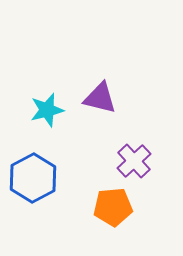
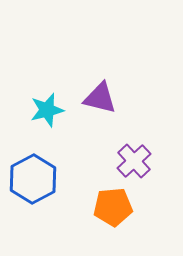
blue hexagon: moved 1 px down
